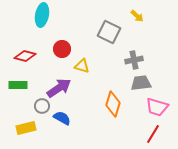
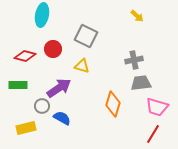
gray square: moved 23 px left, 4 px down
red circle: moved 9 px left
